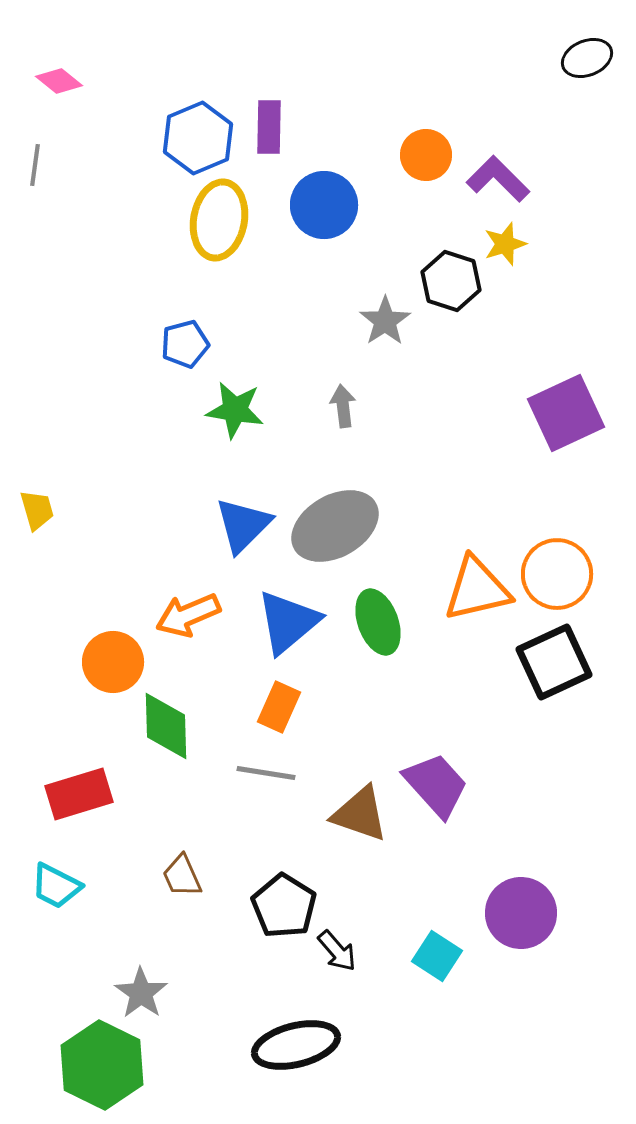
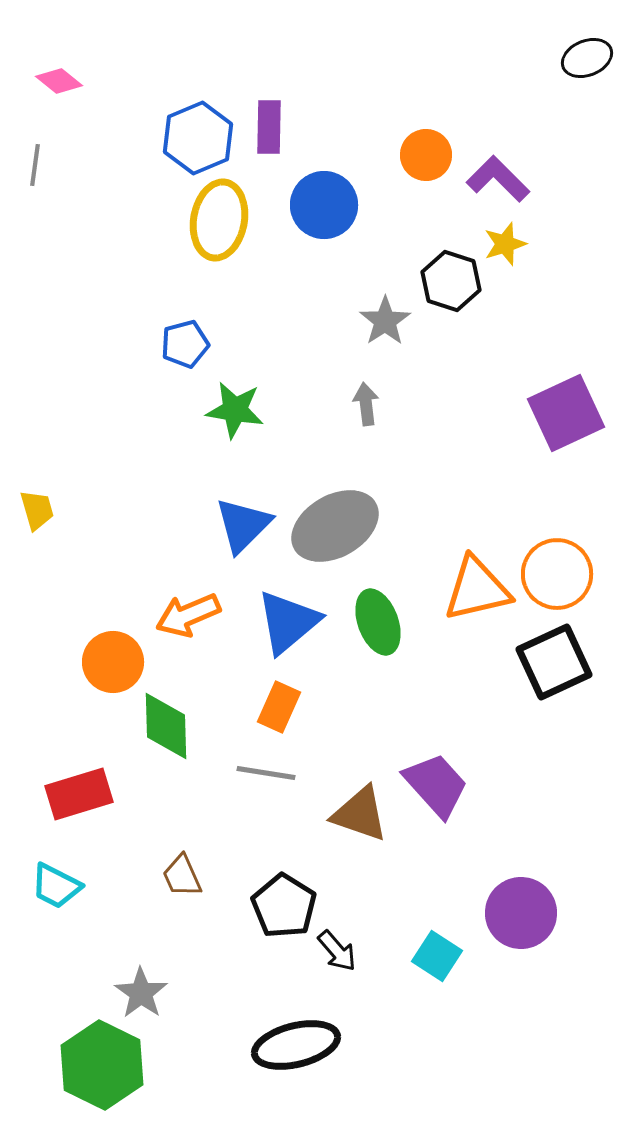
gray arrow at (343, 406): moved 23 px right, 2 px up
